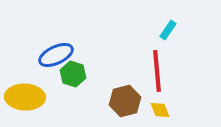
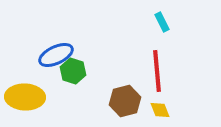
cyan rectangle: moved 6 px left, 8 px up; rotated 60 degrees counterclockwise
green hexagon: moved 3 px up
